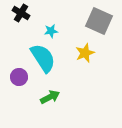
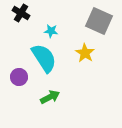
cyan star: rotated 16 degrees clockwise
yellow star: rotated 18 degrees counterclockwise
cyan semicircle: moved 1 px right
